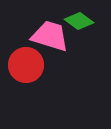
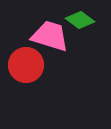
green diamond: moved 1 px right, 1 px up
